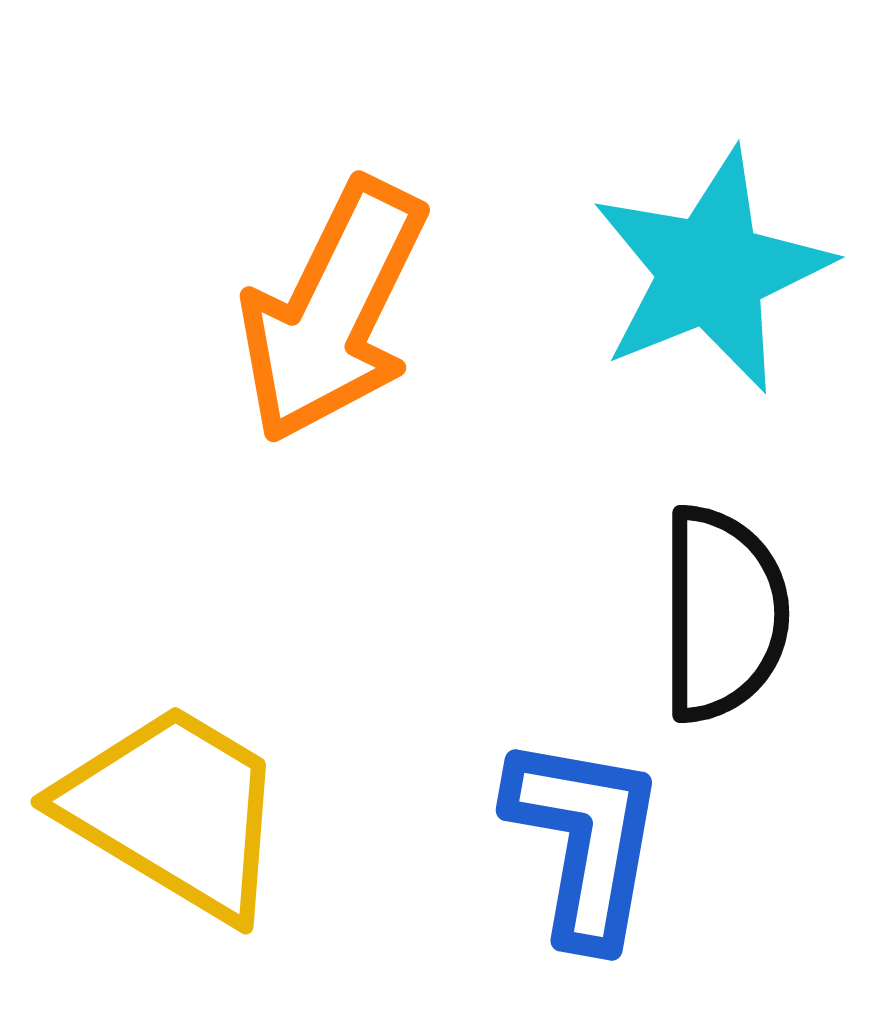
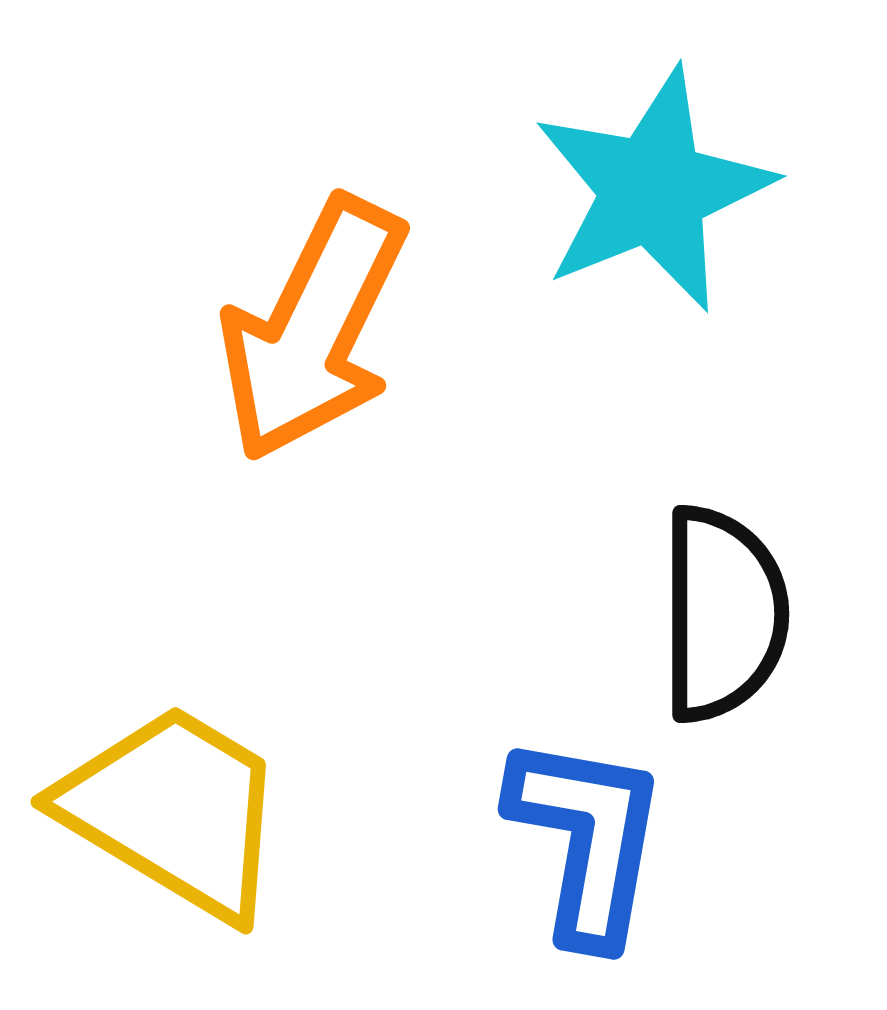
cyan star: moved 58 px left, 81 px up
orange arrow: moved 20 px left, 18 px down
blue L-shape: moved 2 px right, 1 px up
